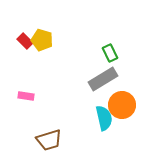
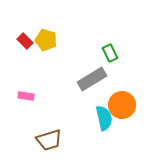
yellow pentagon: moved 4 px right
gray rectangle: moved 11 px left
